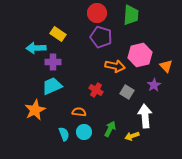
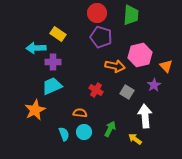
orange semicircle: moved 1 px right, 1 px down
yellow arrow: moved 3 px right, 3 px down; rotated 56 degrees clockwise
